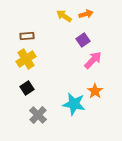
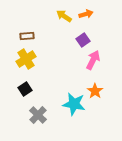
pink arrow: rotated 18 degrees counterclockwise
black square: moved 2 px left, 1 px down
